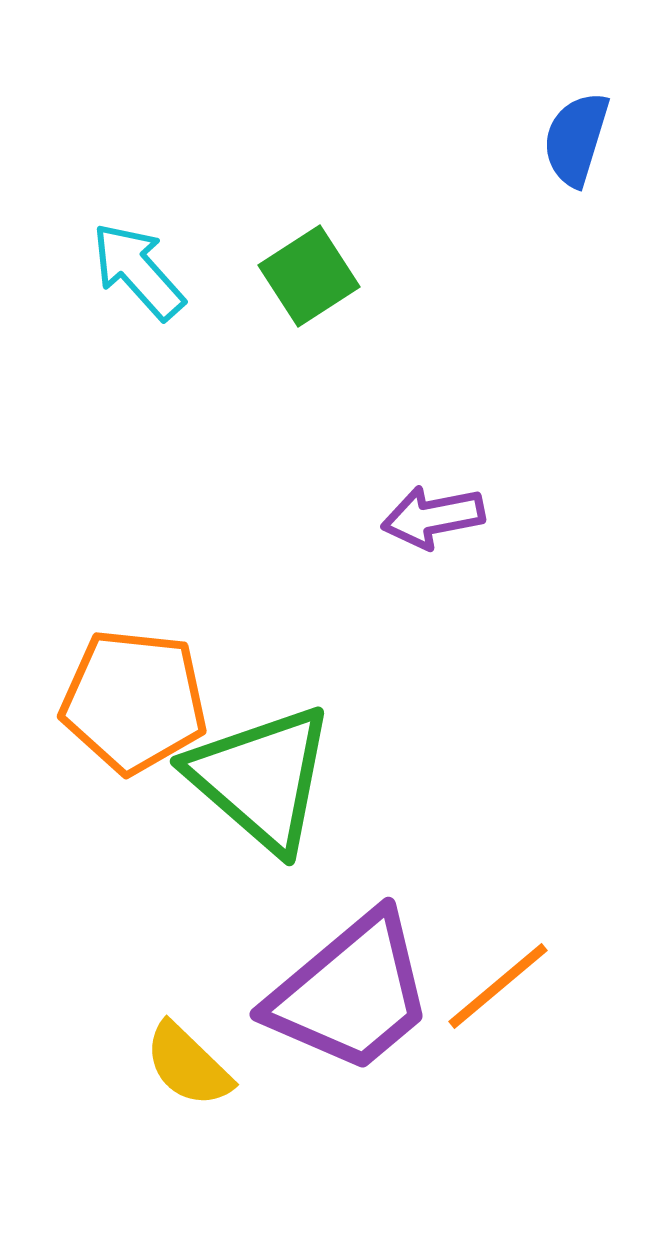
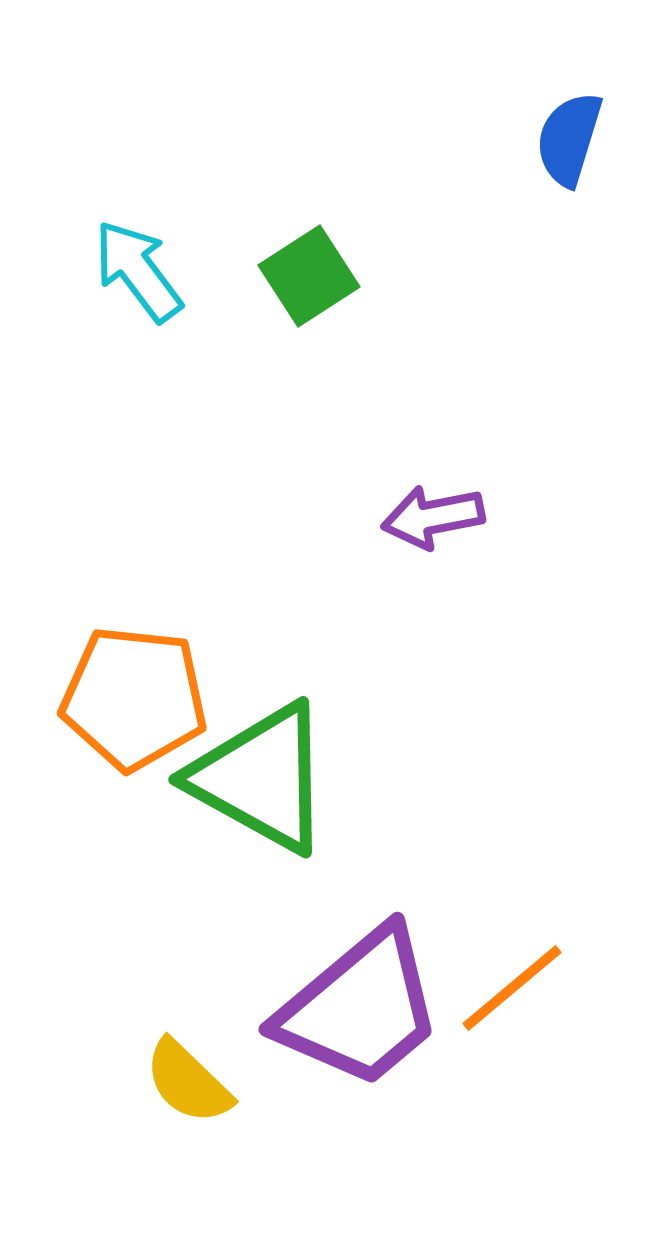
blue semicircle: moved 7 px left
cyan arrow: rotated 5 degrees clockwise
orange pentagon: moved 3 px up
green triangle: rotated 12 degrees counterclockwise
orange line: moved 14 px right, 2 px down
purple trapezoid: moved 9 px right, 15 px down
yellow semicircle: moved 17 px down
